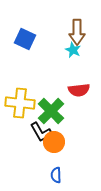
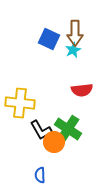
brown arrow: moved 2 px left, 1 px down
blue square: moved 24 px right
cyan star: rotated 21 degrees clockwise
red semicircle: moved 3 px right
green cross: moved 17 px right, 18 px down; rotated 12 degrees counterclockwise
black L-shape: moved 2 px up
blue semicircle: moved 16 px left
